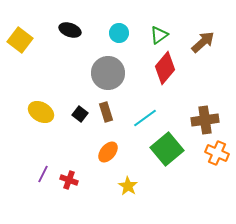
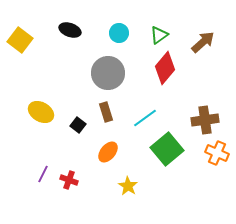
black square: moved 2 px left, 11 px down
